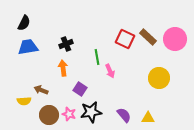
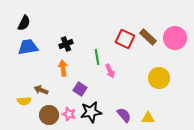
pink circle: moved 1 px up
